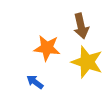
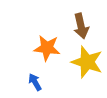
blue arrow: rotated 24 degrees clockwise
